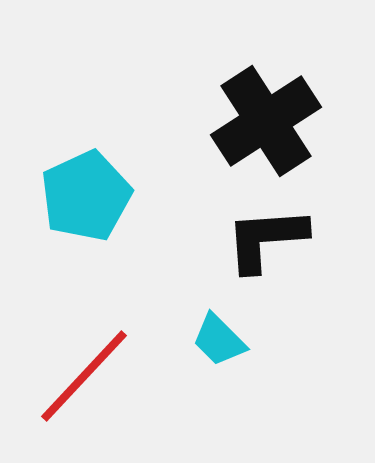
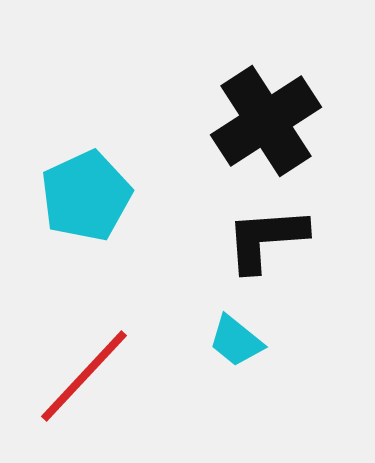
cyan trapezoid: moved 17 px right, 1 px down; rotated 6 degrees counterclockwise
